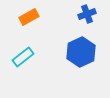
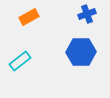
blue hexagon: rotated 24 degrees clockwise
cyan rectangle: moved 3 px left, 4 px down
